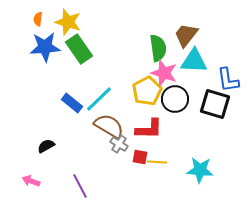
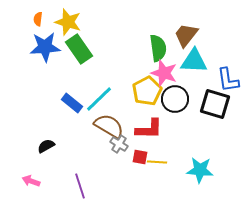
purple line: rotated 10 degrees clockwise
